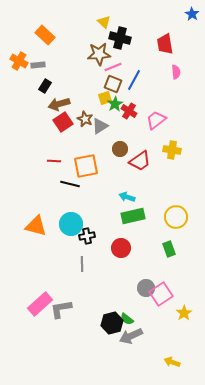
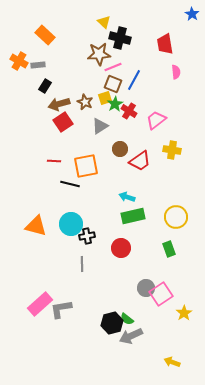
brown star at (85, 119): moved 17 px up
